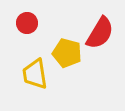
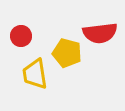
red circle: moved 6 px left, 13 px down
red semicircle: rotated 52 degrees clockwise
